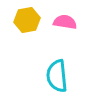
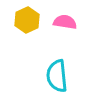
yellow hexagon: rotated 15 degrees counterclockwise
